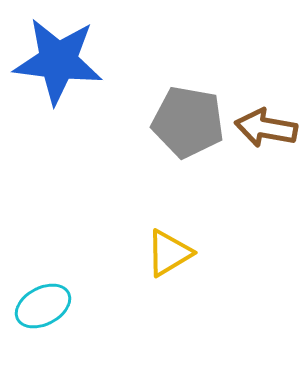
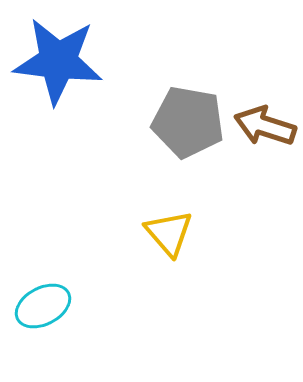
brown arrow: moved 1 px left, 2 px up; rotated 8 degrees clockwise
yellow triangle: moved 20 px up; rotated 40 degrees counterclockwise
